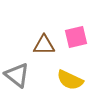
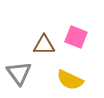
pink square: rotated 35 degrees clockwise
gray triangle: moved 2 px right, 2 px up; rotated 16 degrees clockwise
